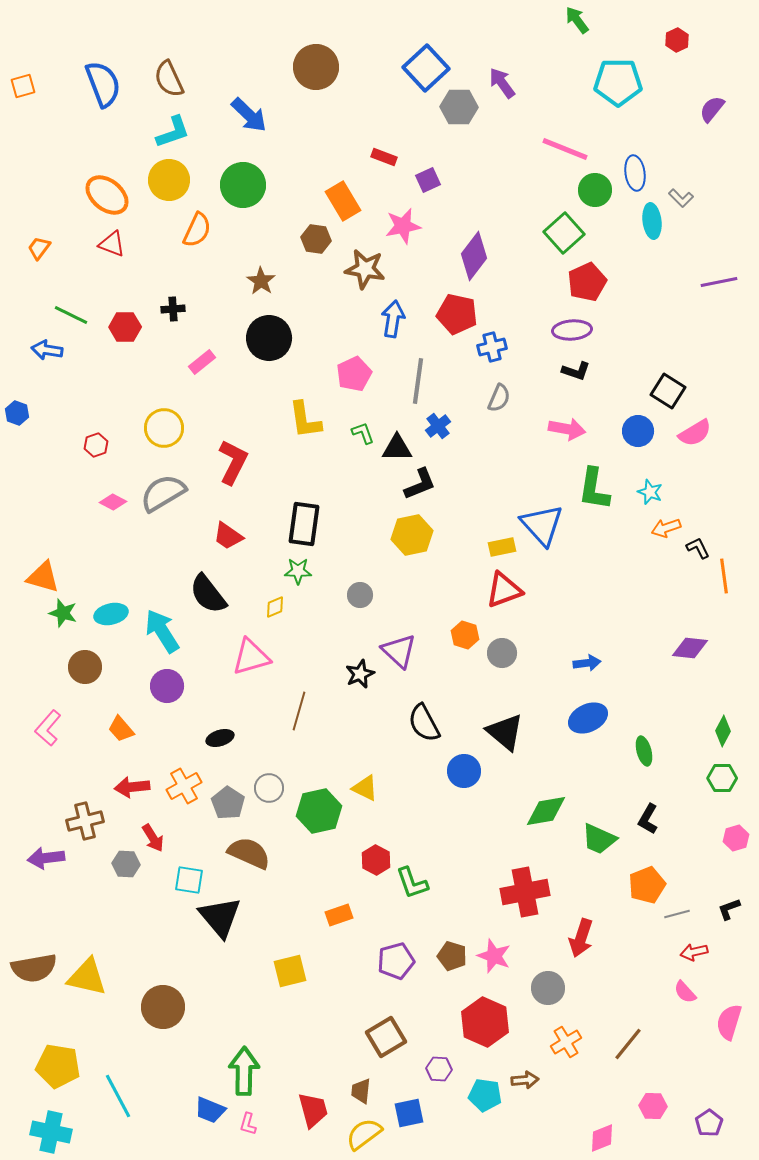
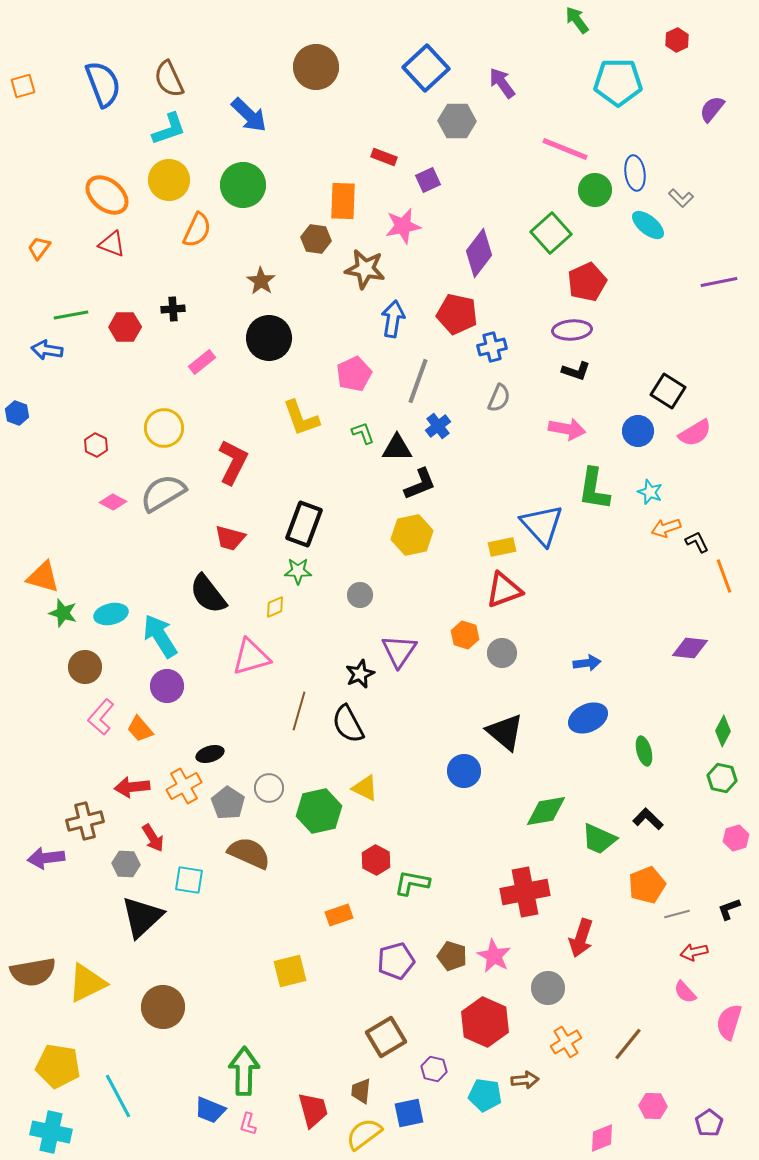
gray hexagon at (459, 107): moved 2 px left, 14 px down
cyan L-shape at (173, 132): moved 4 px left, 3 px up
orange rectangle at (343, 201): rotated 33 degrees clockwise
cyan ellipse at (652, 221): moved 4 px left, 4 px down; rotated 44 degrees counterclockwise
green square at (564, 233): moved 13 px left
purple diamond at (474, 256): moved 5 px right, 3 px up
green line at (71, 315): rotated 36 degrees counterclockwise
gray line at (418, 381): rotated 12 degrees clockwise
yellow L-shape at (305, 420): moved 4 px left, 2 px up; rotated 12 degrees counterclockwise
red hexagon at (96, 445): rotated 15 degrees counterclockwise
black rectangle at (304, 524): rotated 12 degrees clockwise
red trapezoid at (228, 536): moved 2 px right, 2 px down; rotated 20 degrees counterclockwise
black L-shape at (698, 548): moved 1 px left, 6 px up
orange line at (724, 576): rotated 12 degrees counterclockwise
cyan arrow at (162, 631): moved 2 px left, 5 px down
purple triangle at (399, 651): rotated 21 degrees clockwise
black semicircle at (424, 723): moved 76 px left, 1 px down
pink L-shape at (48, 728): moved 53 px right, 11 px up
orange trapezoid at (121, 729): moved 19 px right
black ellipse at (220, 738): moved 10 px left, 16 px down
green hexagon at (722, 778): rotated 12 degrees clockwise
black L-shape at (648, 819): rotated 104 degrees clockwise
green L-shape at (412, 883): rotated 120 degrees clockwise
black triangle at (220, 917): moved 78 px left; rotated 27 degrees clockwise
pink star at (494, 956): rotated 8 degrees clockwise
brown semicircle at (34, 968): moved 1 px left, 4 px down
yellow triangle at (87, 977): moved 6 px down; rotated 39 degrees counterclockwise
purple hexagon at (439, 1069): moved 5 px left; rotated 10 degrees clockwise
